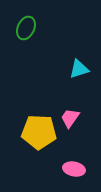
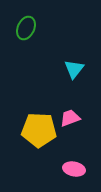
cyan triangle: moved 5 px left; rotated 35 degrees counterclockwise
pink trapezoid: rotated 35 degrees clockwise
yellow pentagon: moved 2 px up
